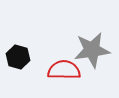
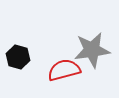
red semicircle: rotated 16 degrees counterclockwise
